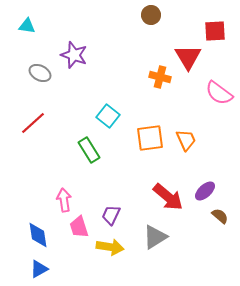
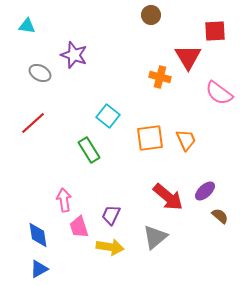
gray triangle: rotated 8 degrees counterclockwise
